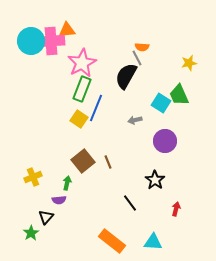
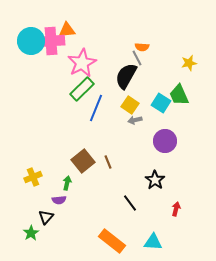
green rectangle: rotated 25 degrees clockwise
yellow square: moved 51 px right, 14 px up
